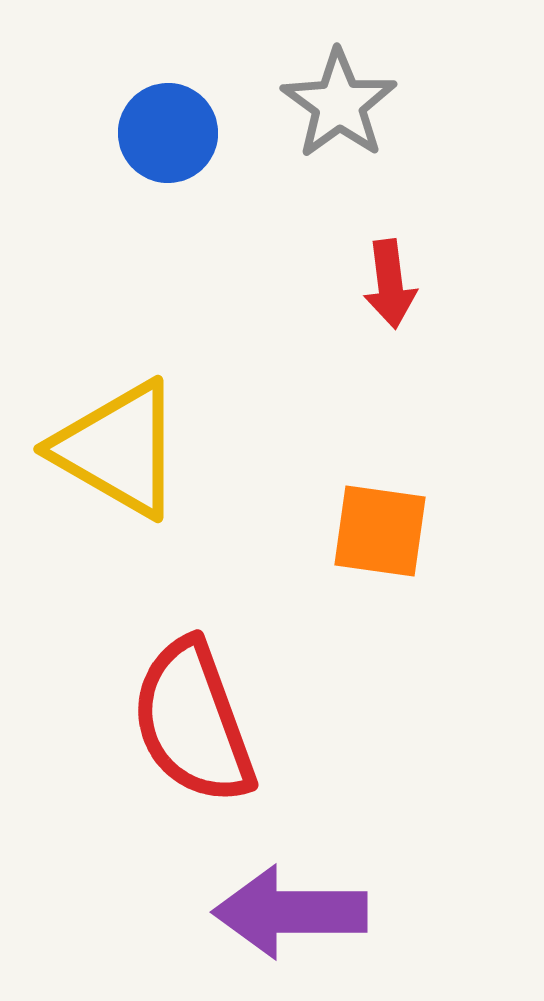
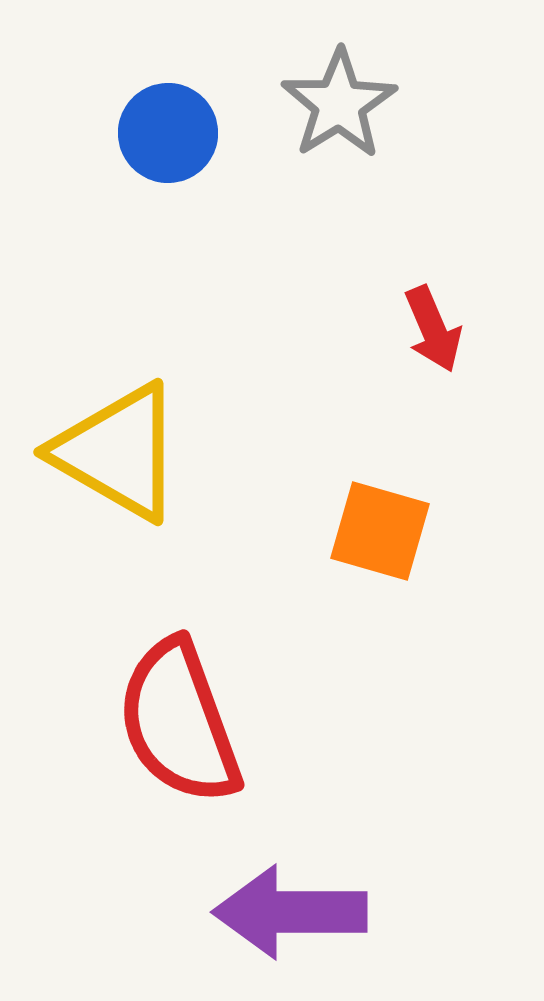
gray star: rotated 4 degrees clockwise
red arrow: moved 43 px right, 45 px down; rotated 16 degrees counterclockwise
yellow triangle: moved 3 px down
orange square: rotated 8 degrees clockwise
red semicircle: moved 14 px left
